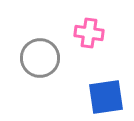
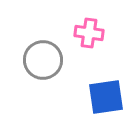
gray circle: moved 3 px right, 2 px down
